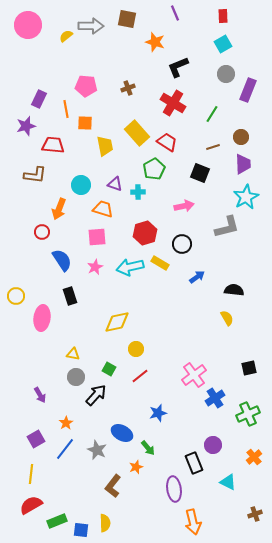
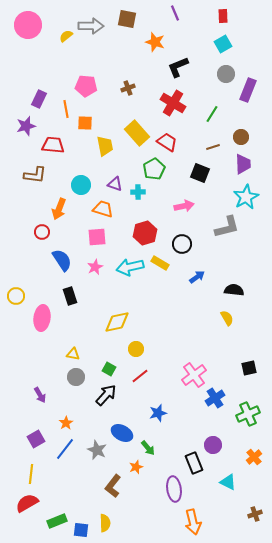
black arrow at (96, 395): moved 10 px right
red semicircle at (31, 505): moved 4 px left, 2 px up
